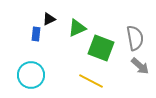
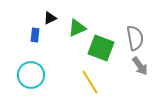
black triangle: moved 1 px right, 1 px up
blue rectangle: moved 1 px left, 1 px down
gray arrow: rotated 12 degrees clockwise
yellow line: moved 1 px left, 1 px down; rotated 30 degrees clockwise
